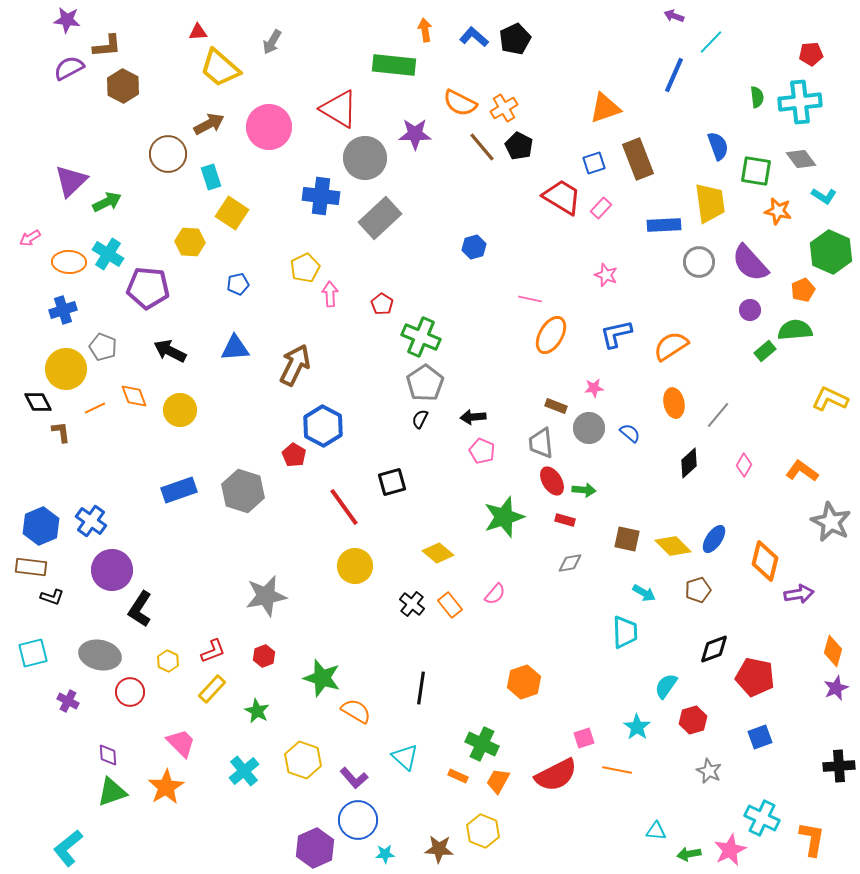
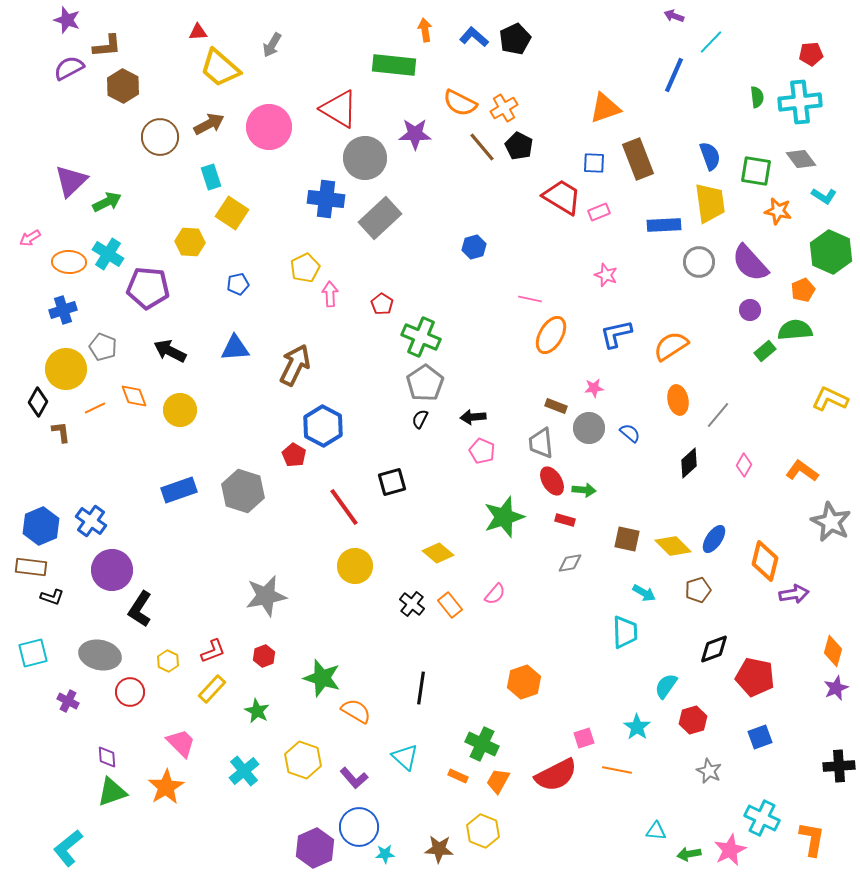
purple star at (67, 20): rotated 12 degrees clockwise
gray arrow at (272, 42): moved 3 px down
blue semicircle at (718, 146): moved 8 px left, 10 px down
brown circle at (168, 154): moved 8 px left, 17 px up
blue square at (594, 163): rotated 20 degrees clockwise
blue cross at (321, 196): moved 5 px right, 3 px down
pink rectangle at (601, 208): moved 2 px left, 4 px down; rotated 25 degrees clockwise
black diamond at (38, 402): rotated 56 degrees clockwise
orange ellipse at (674, 403): moved 4 px right, 3 px up
purple arrow at (799, 594): moved 5 px left
purple diamond at (108, 755): moved 1 px left, 2 px down
blue circle at (358, 820): moved 1 px right, 7 px down
